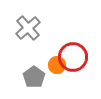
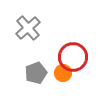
orange circle: moved 6 px right, 8 px down
gray pentagon: moved 2 px right, 4 px up; rotated 15 degrees clockwise
